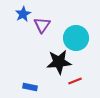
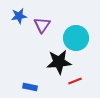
blue star: moved 4 px left, 2 px down; rotated 21 degrees clockwise
